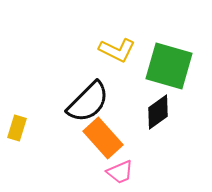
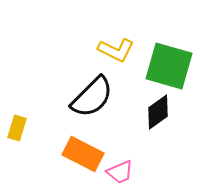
yellow L-shape: moved 1 px left
black semicircle: moved 4 px right, 5 px up
orange rectangle: moved 20 px left, 16 px down; rotated 21 degrees counterclockwise
